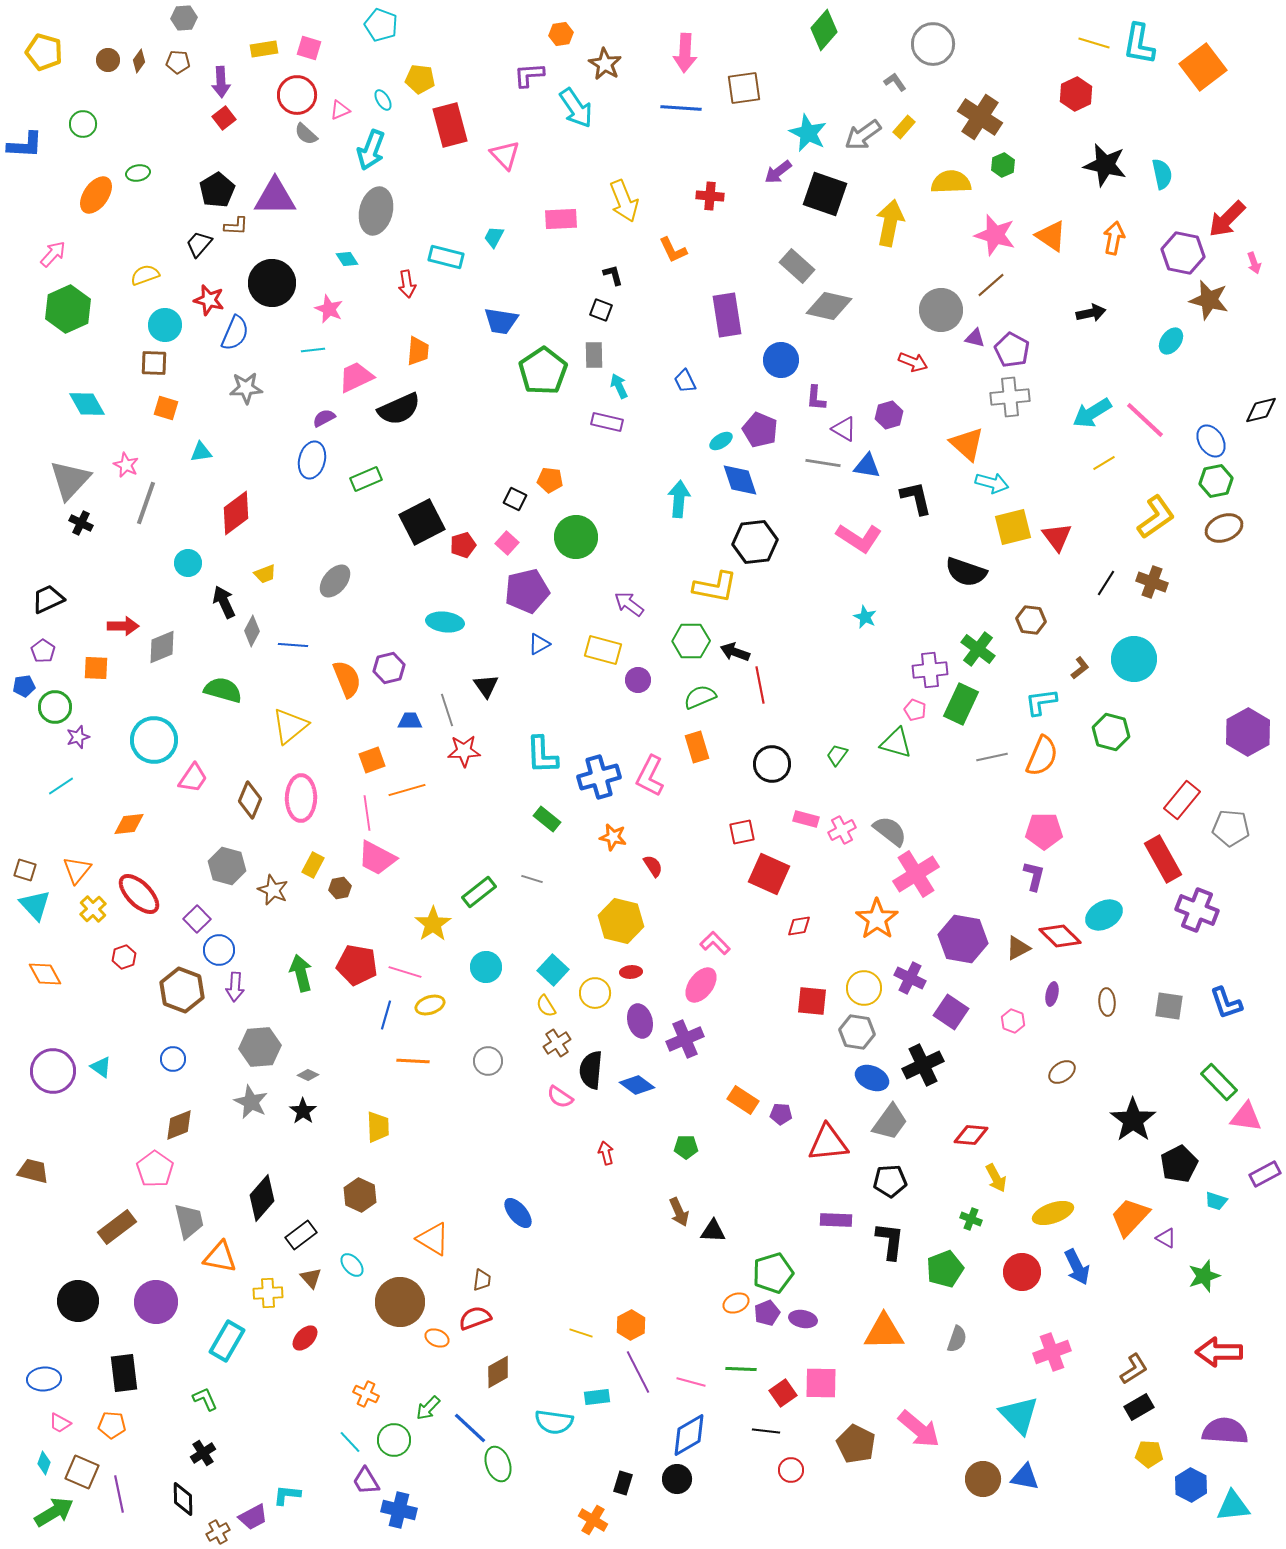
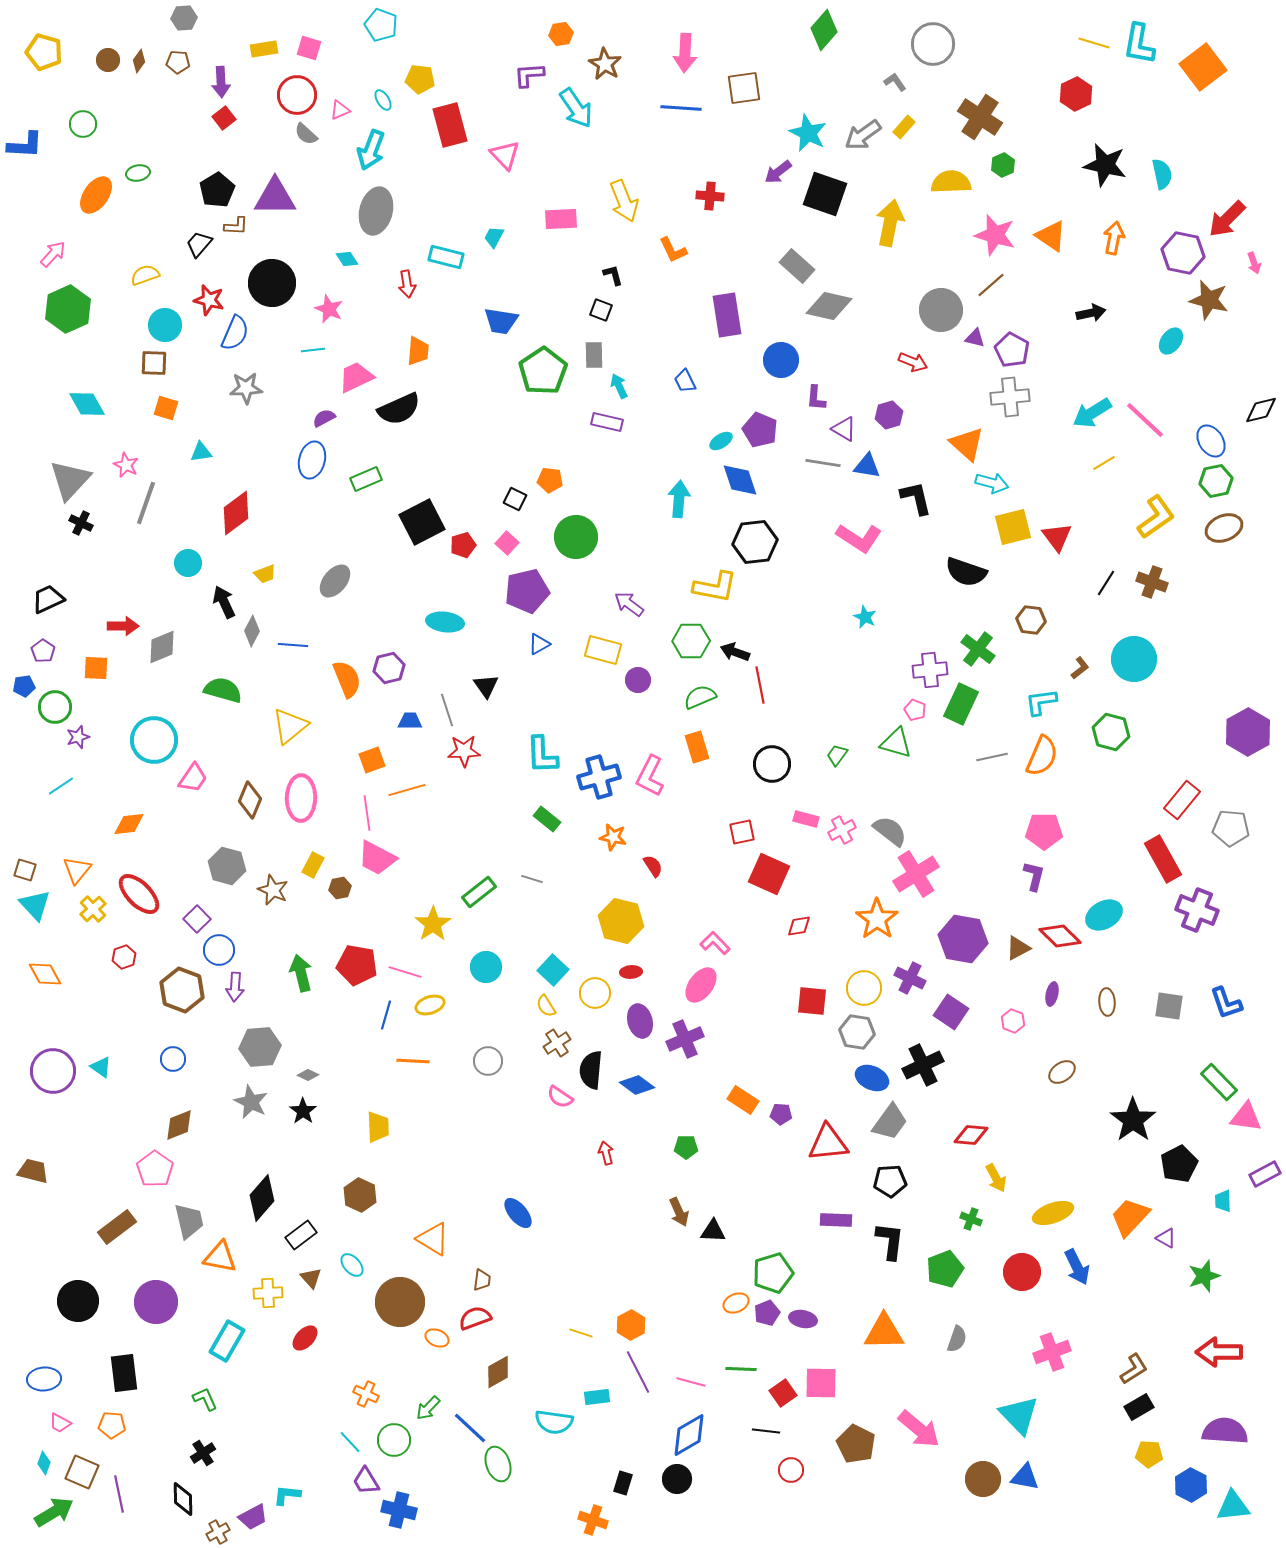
cyan trapezoid at (1216, 1201): moved 7 px right; rotated 70 degrees clockwise
orange cross at (593, 1520): rotated 12 degrees counterclockwise
